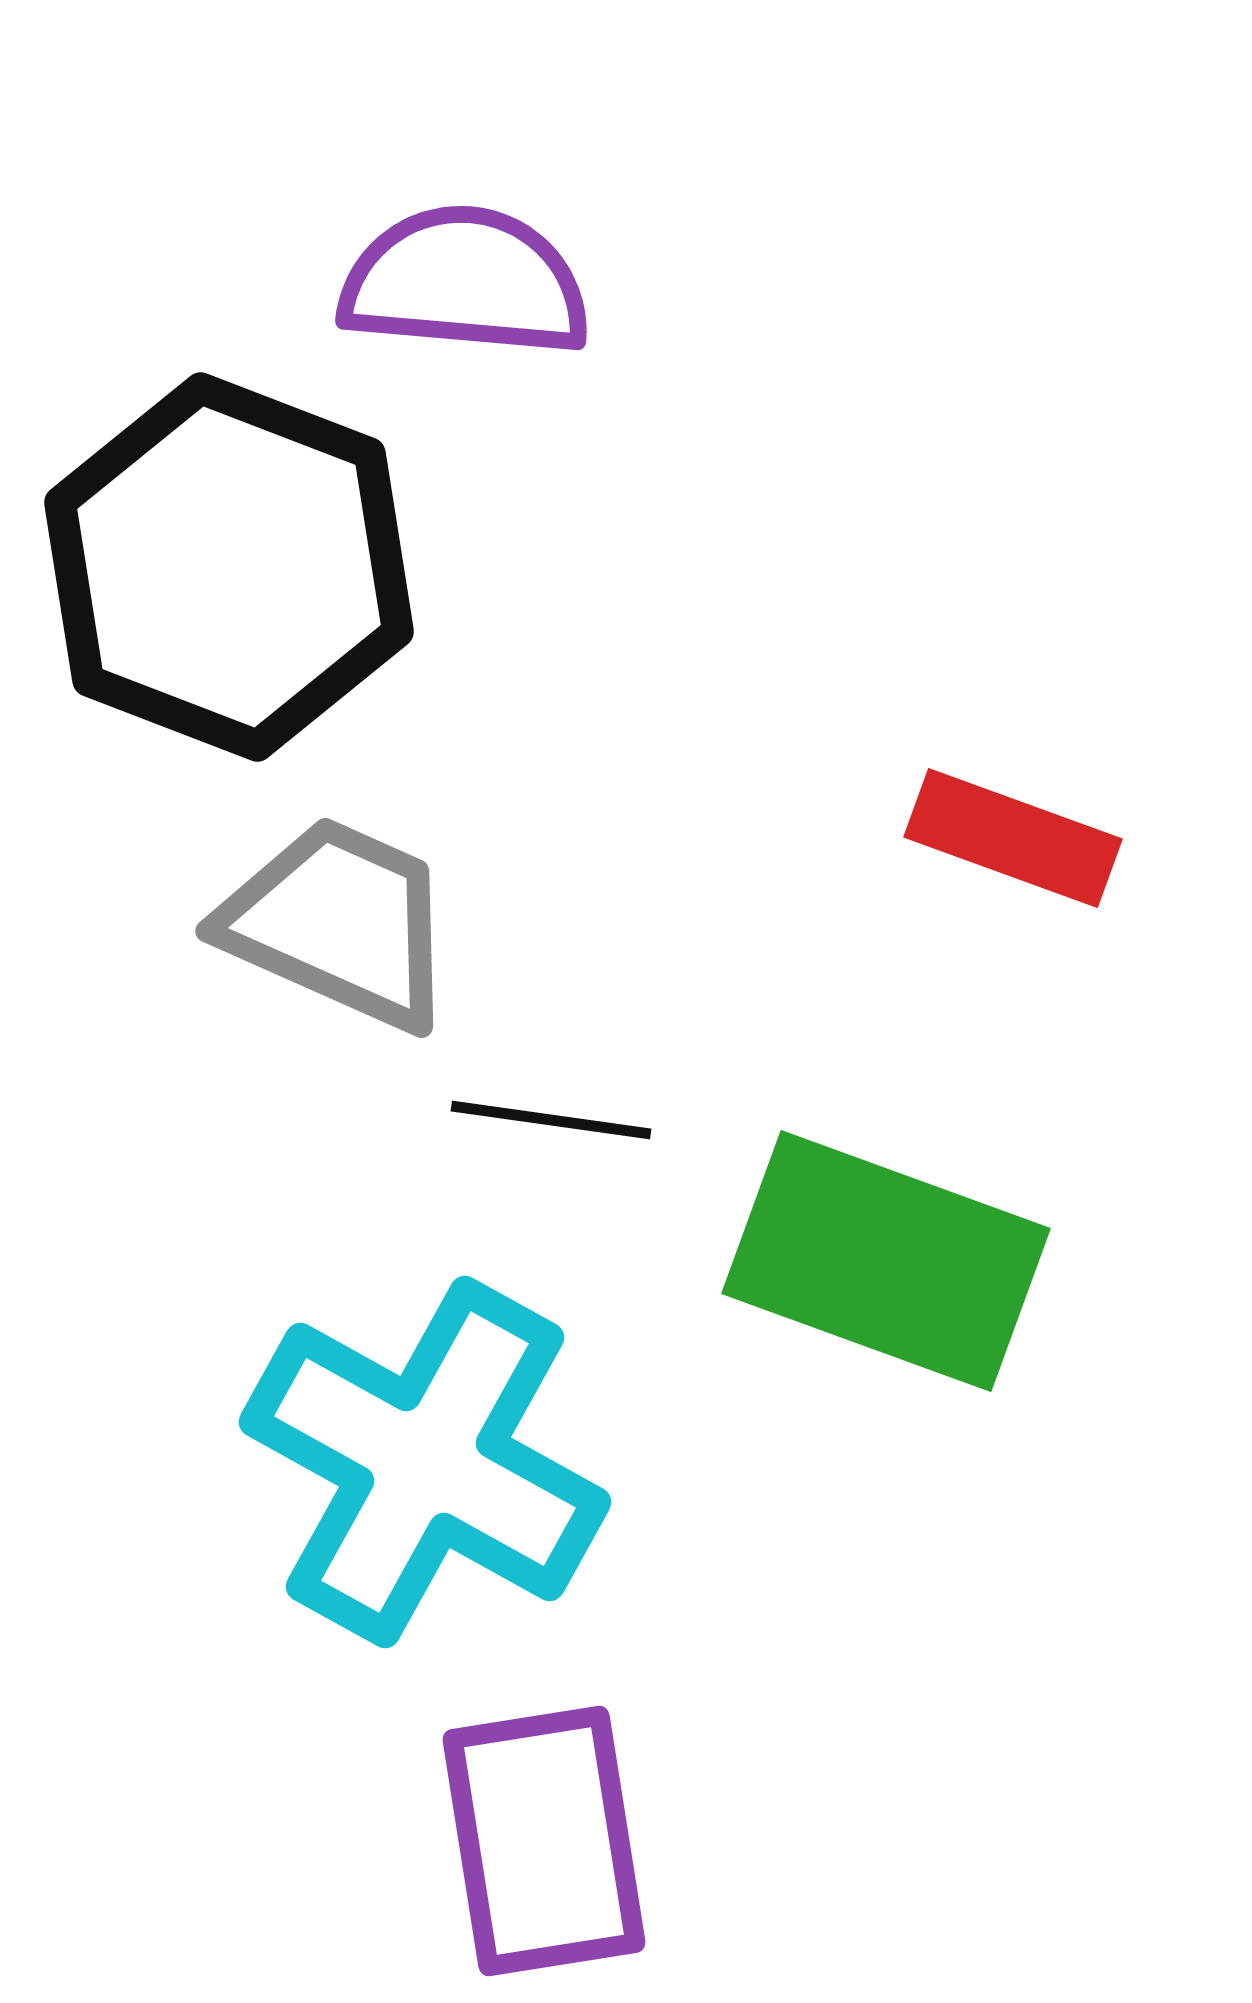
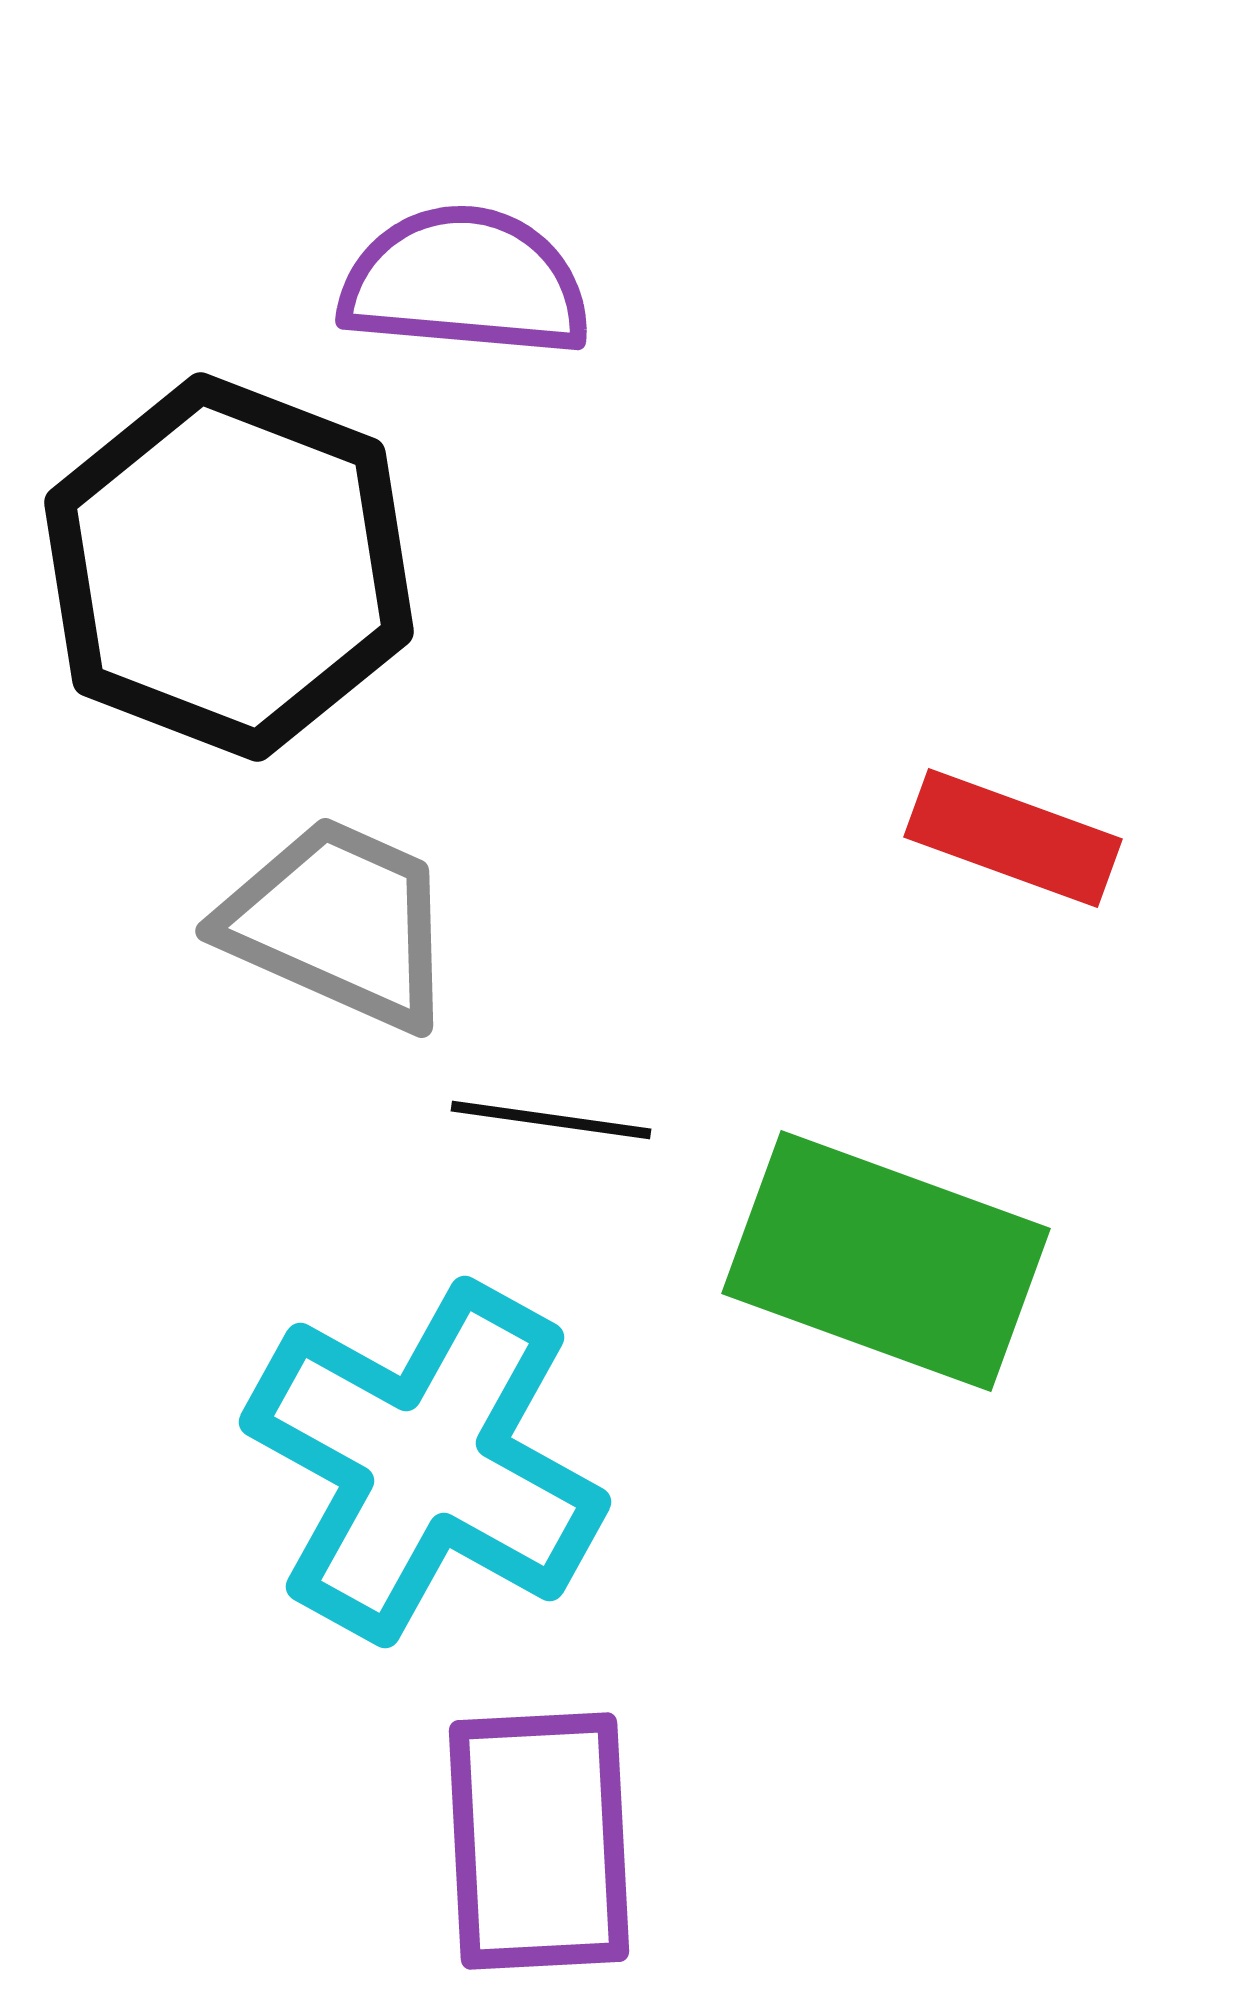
purple rectangle: moved 5 px left; rotated 6 degrees clockwise
